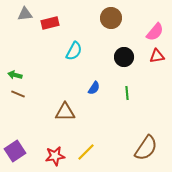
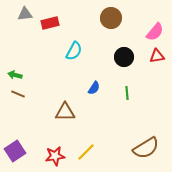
brown semicircle: rotated 24 degrees clockwise
